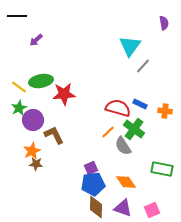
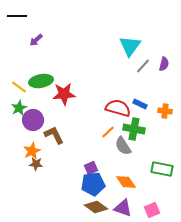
purple semicircle: moved 41 px down; rotated 24 degrees clockwise
green cross: rotated 25 degrees counterclockwise
brown diamond: rotated 55 degrees counterclockwise
